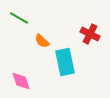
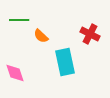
green line: moved 2 px down; rotated 30 degrees counterclockwise
orange semicircle: moved 1 px left, 5 px up
pink diamond: moved 6 px left, 8 px up
